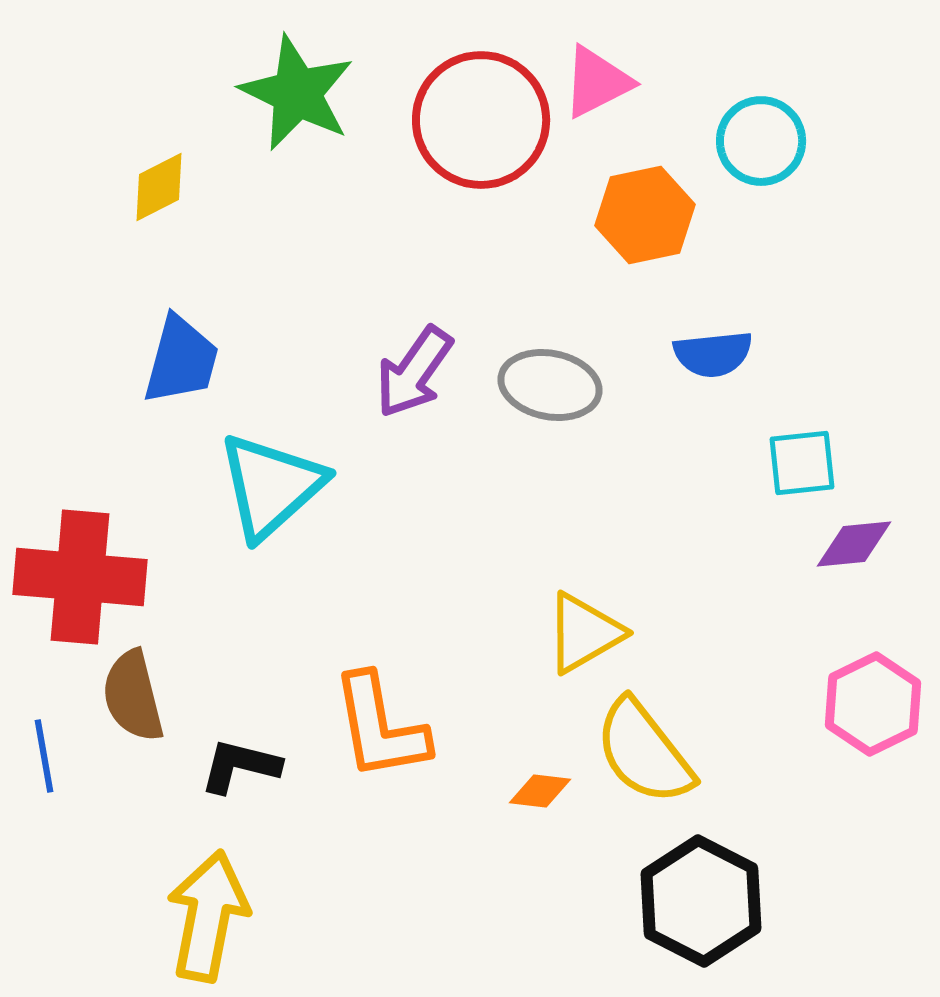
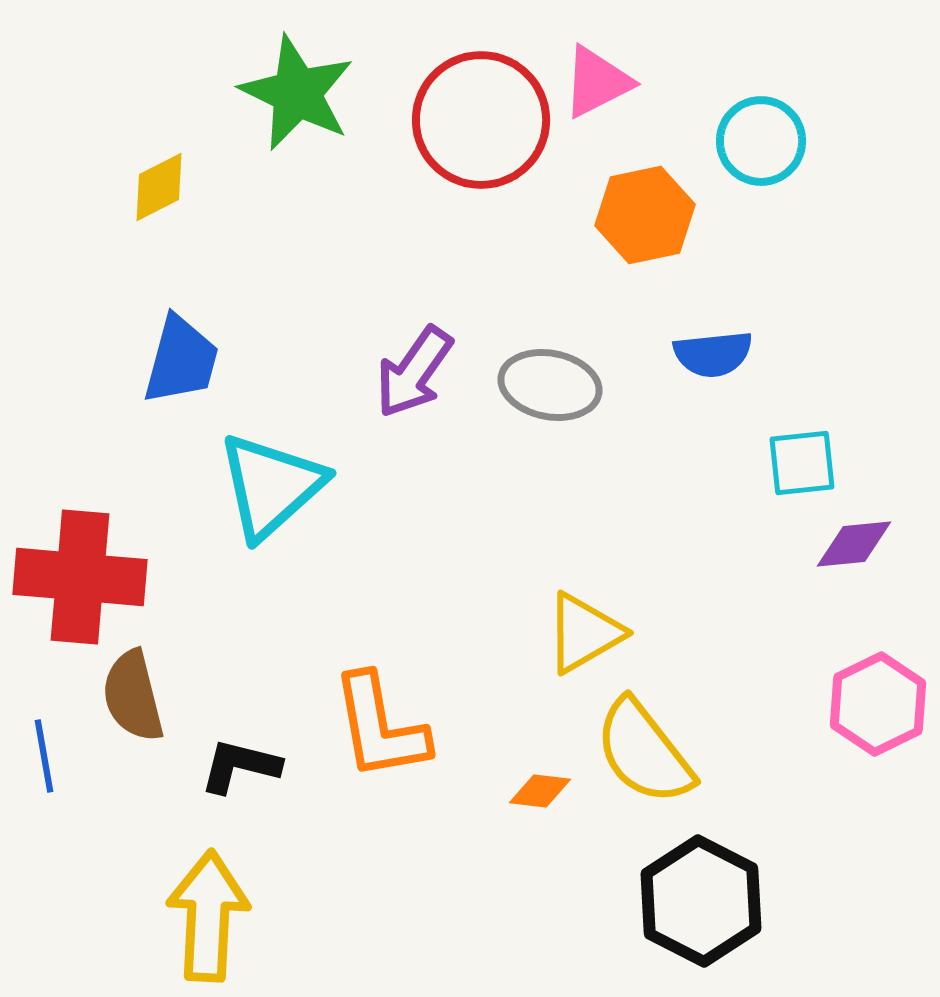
pink hexagon: moved 5 px right
yellow arrow: rotated 8 degrees counterclockwise
